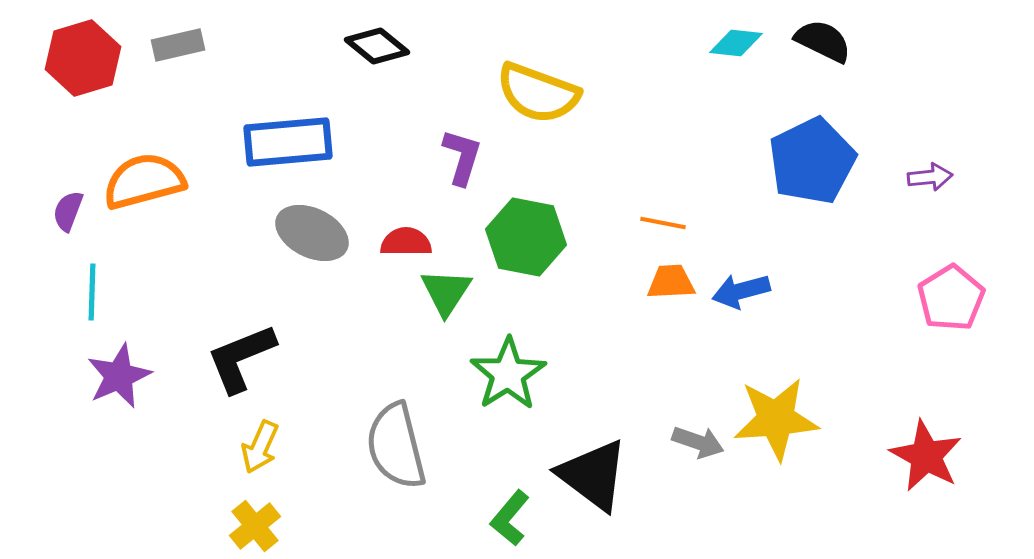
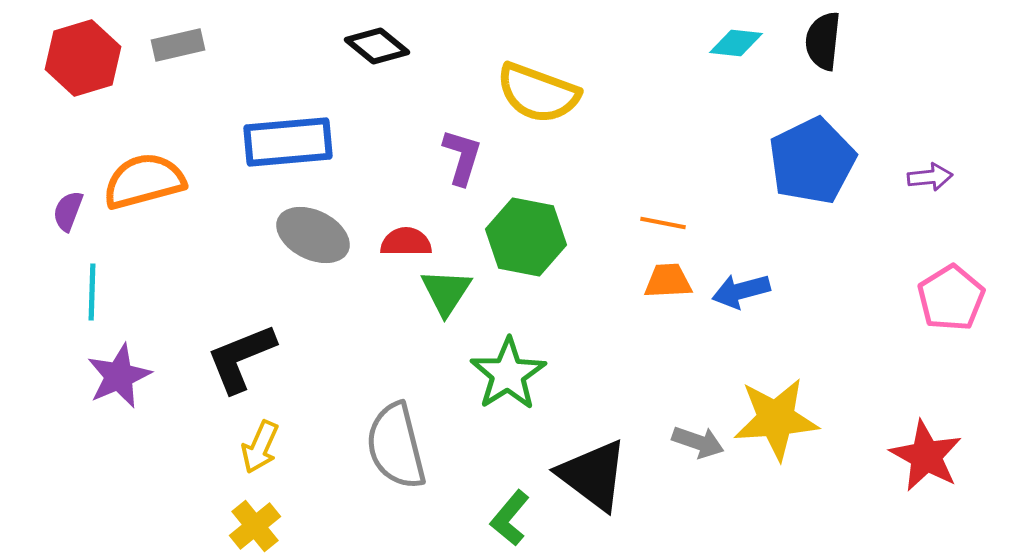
black semicircle: rotated 110 degrees counterclockwise
gray ellipse: moved 1 px right, 2 px down
orange trapezoid: moved 3 px left, 1 px up
